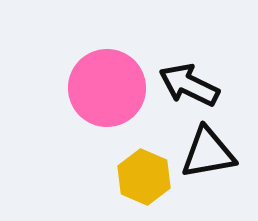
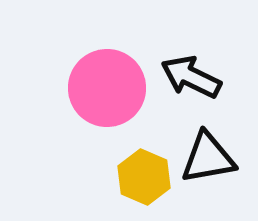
black arrow: moved 2 px right, 8 px up
black triangle: moved 5 px down
